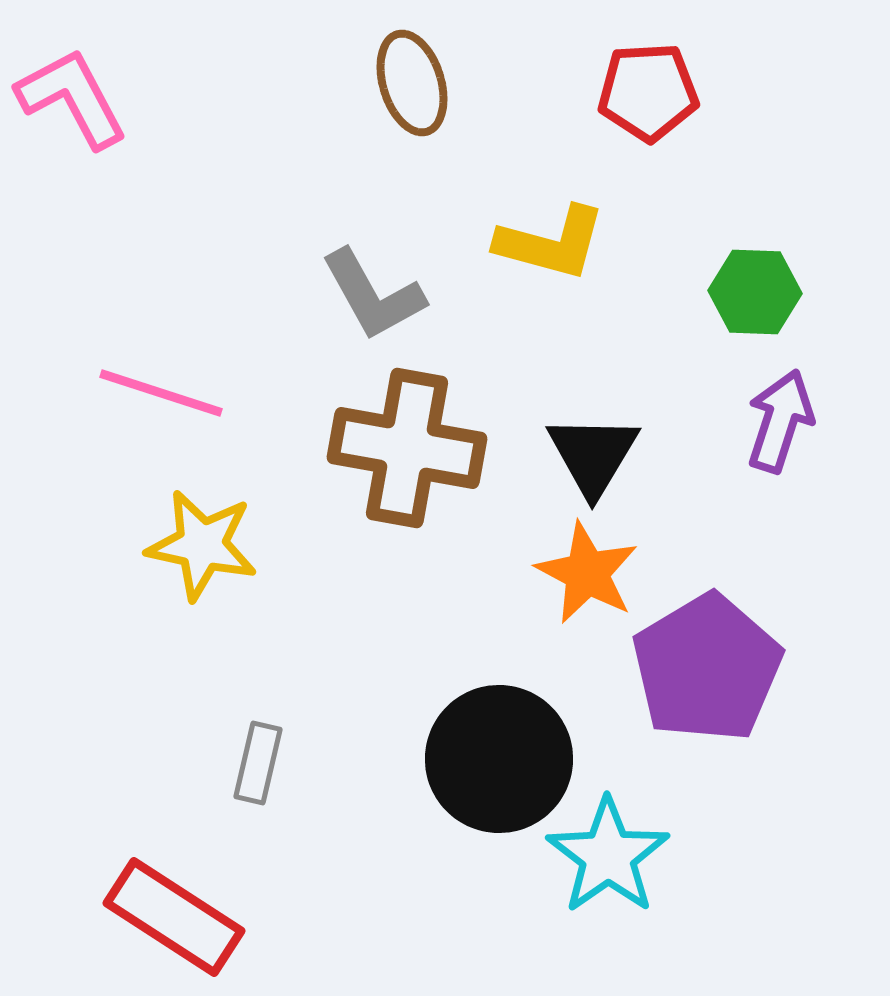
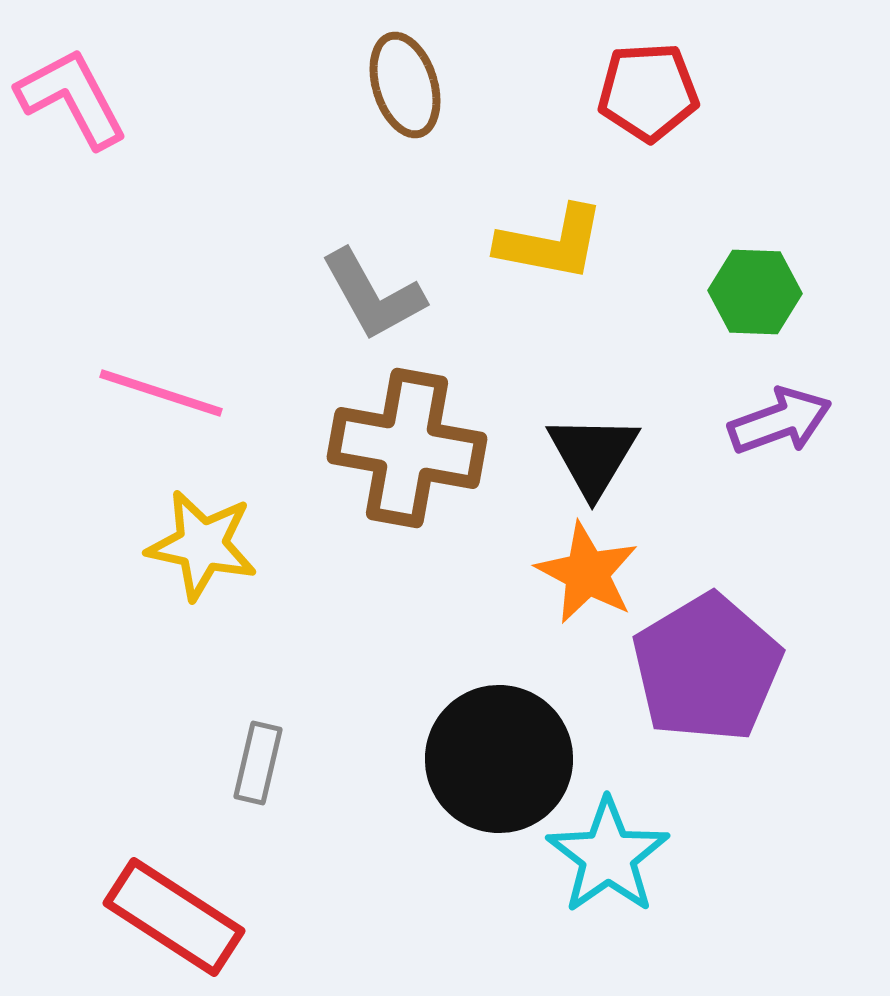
brown ellipse: moved 7 px left, 2 px down
yellow L-shape: rotated 4 degrees counterclockwise
purple arrow: rotated 52 degrees clockwise
